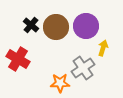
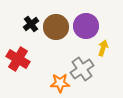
black cross: moved 1 px up; rotated 14 degrees clockwise
gray cross: moved 1 px left, 1 px down
